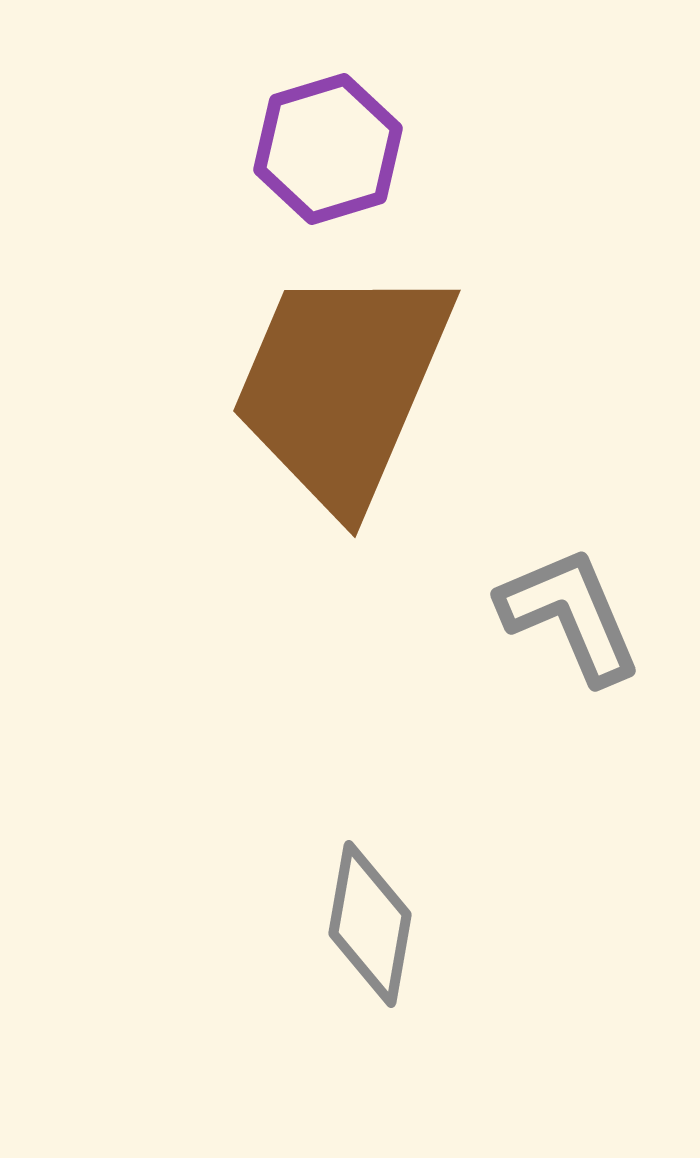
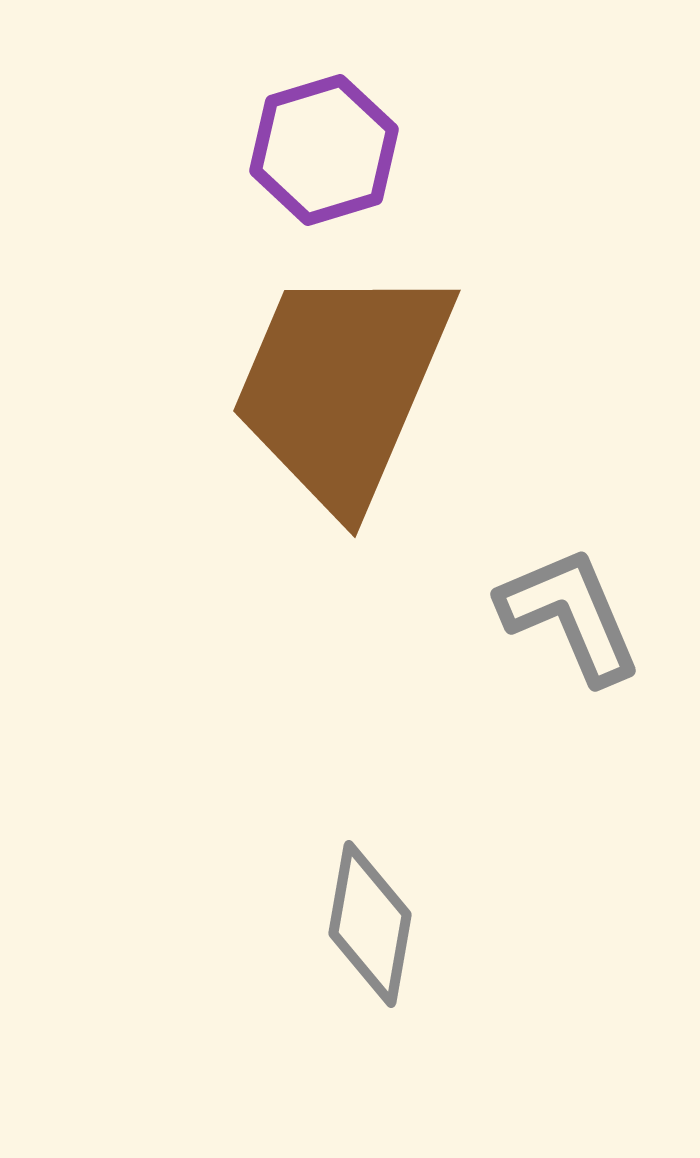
purple hexagon: moved 4 px left, 1 px down
